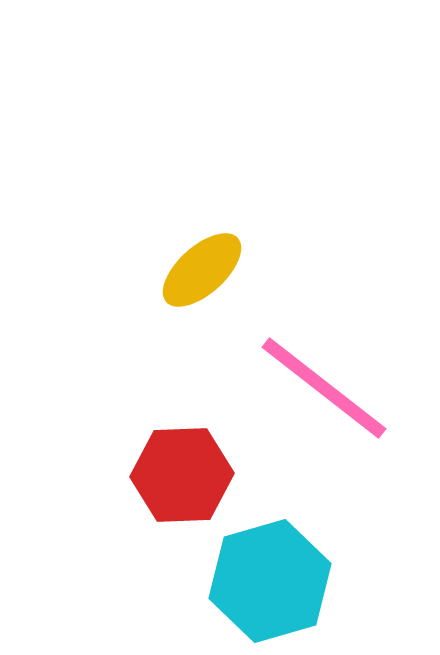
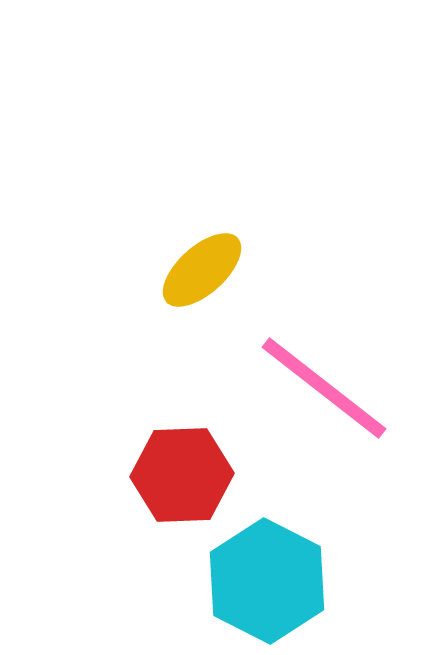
cyan hexagon: moved 3 px left; rotated 17 degrees counterclockwise
